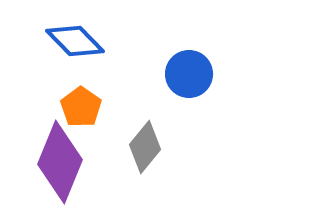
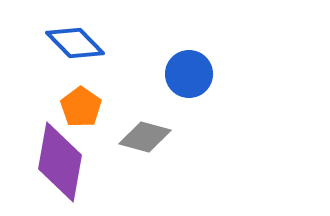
blue diamond: moved 2 px down
gray diamond: moved 10 px up; rotated 66 degrees clockwise
purple diamond: rotated 12 degrees counterclockwise
